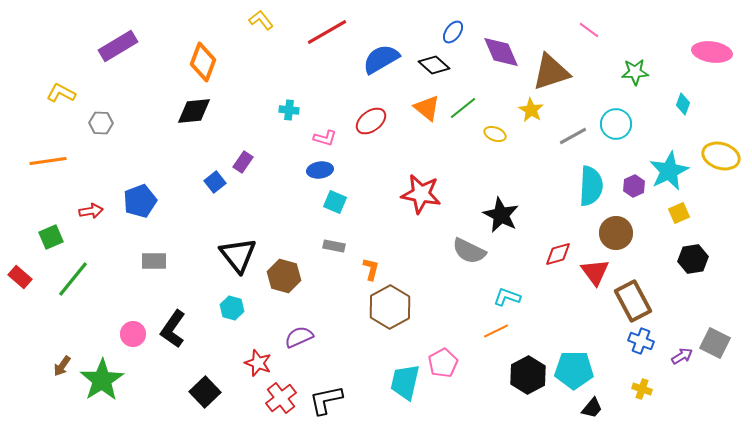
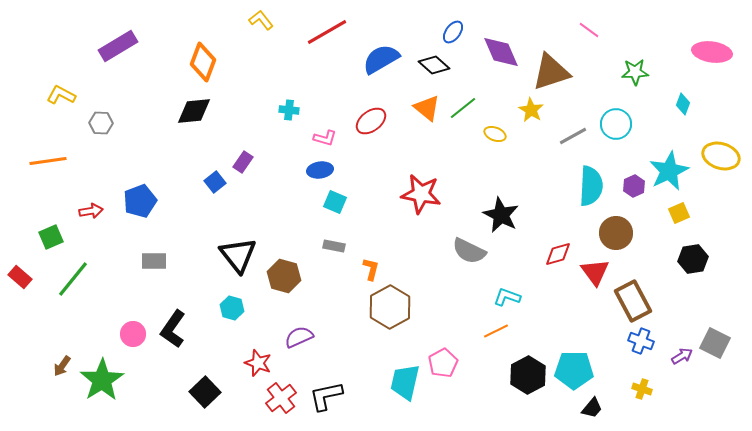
yellow L-shape at (61, 93): moved 2 px down
black L-shape at (326, 400): moved 4 px up
